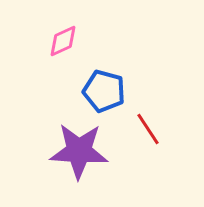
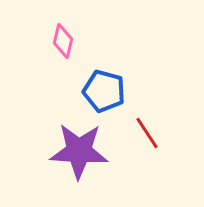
pink diamond: rotated 52 degrees counterclockwise
red line: moved 1 px left, 4 px down
